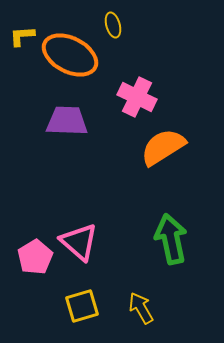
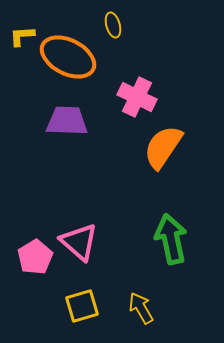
orange ellipse: moved 2 px left, 2 px down
orange semicircle: rotated 24 degrees counterclockwise
